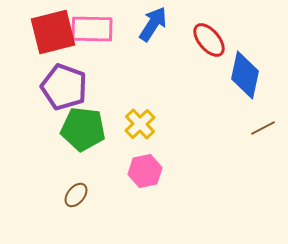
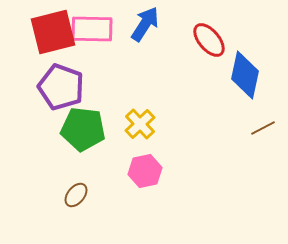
blue arrow: moved 8 px left
purple pentagon: moved 3 px left
